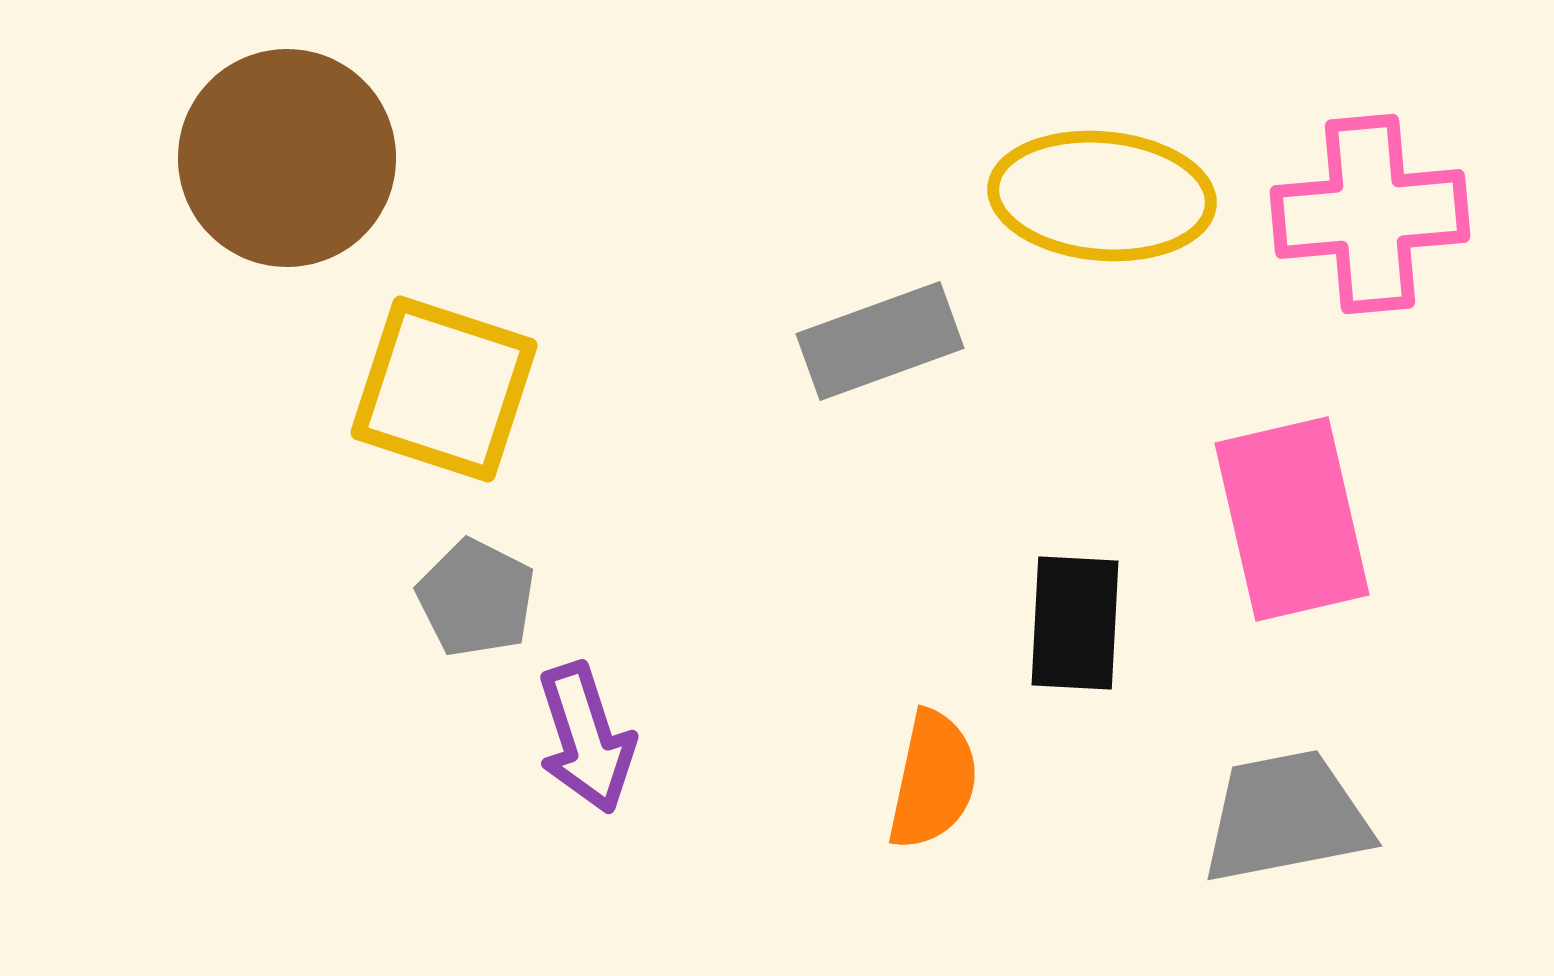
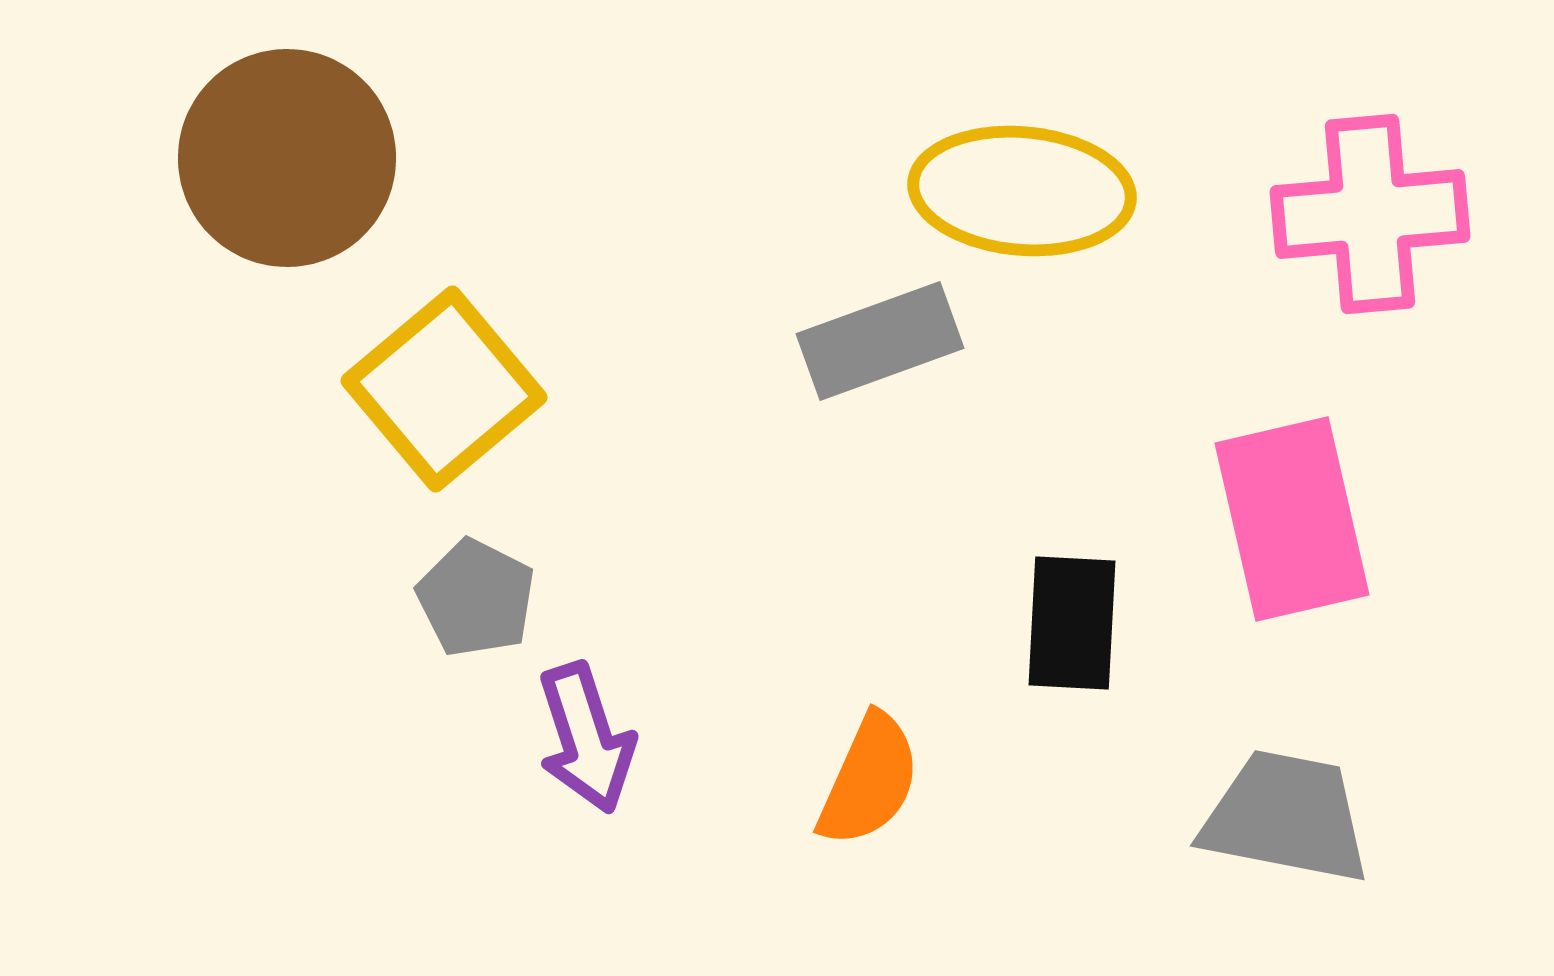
yellow ellipse: moved 80 px left, 5 px up
yellow square: rotated 32 degrees clockwise
black rectangle: moved 3 px left
orange semicircle: moved 64 px left; rotated 12 degrees clockwise
gray trapezoid: rotated 22 degrees clockwise
